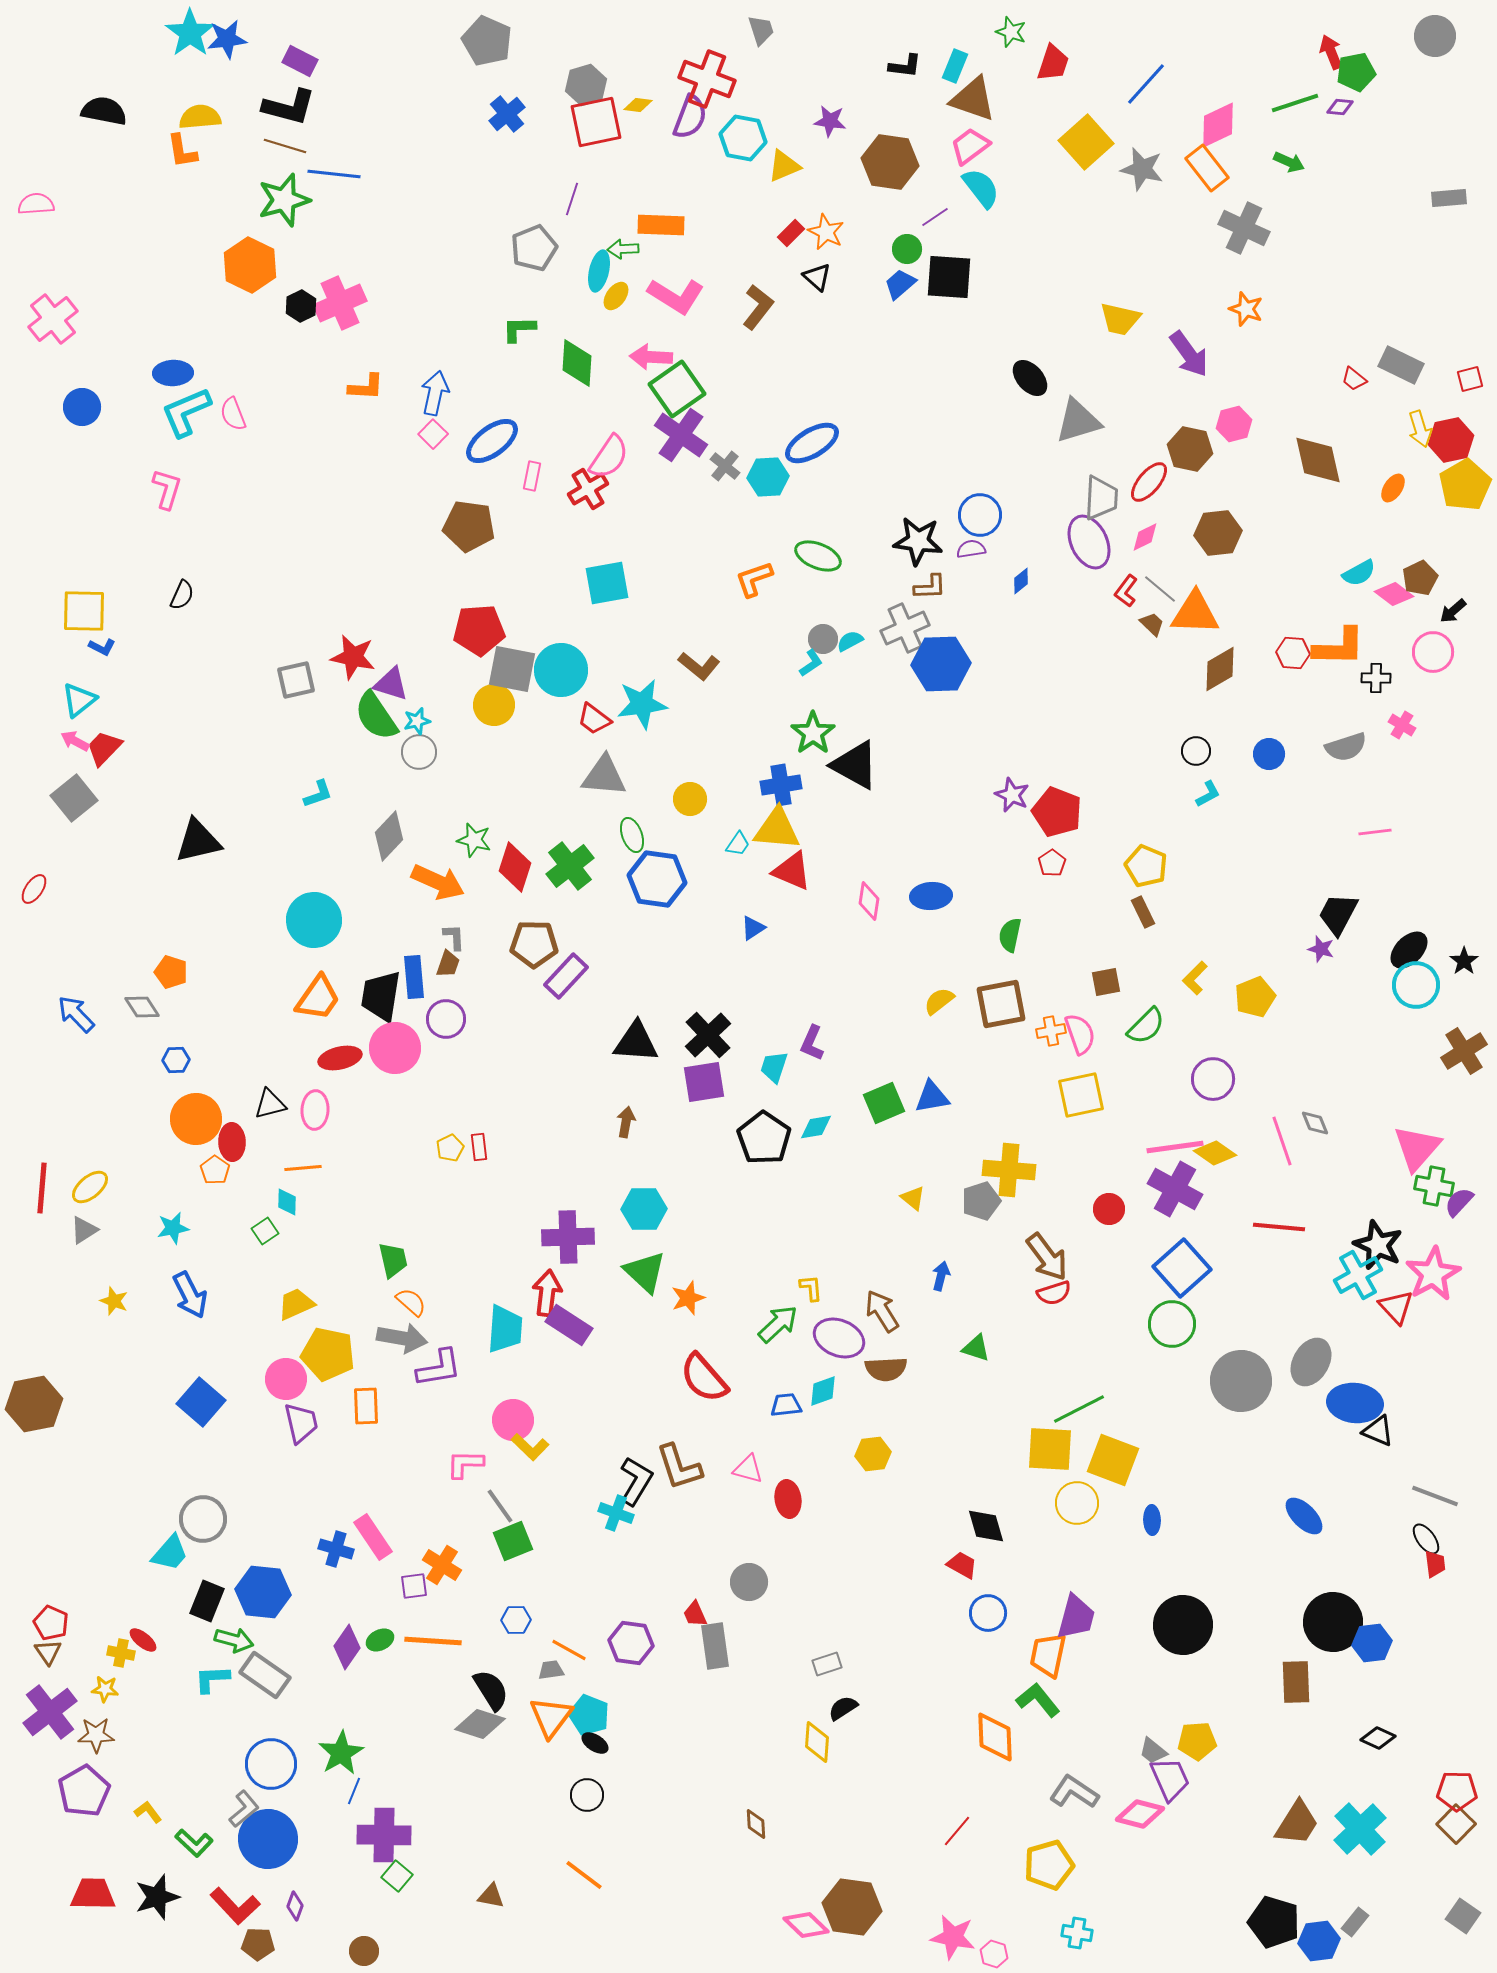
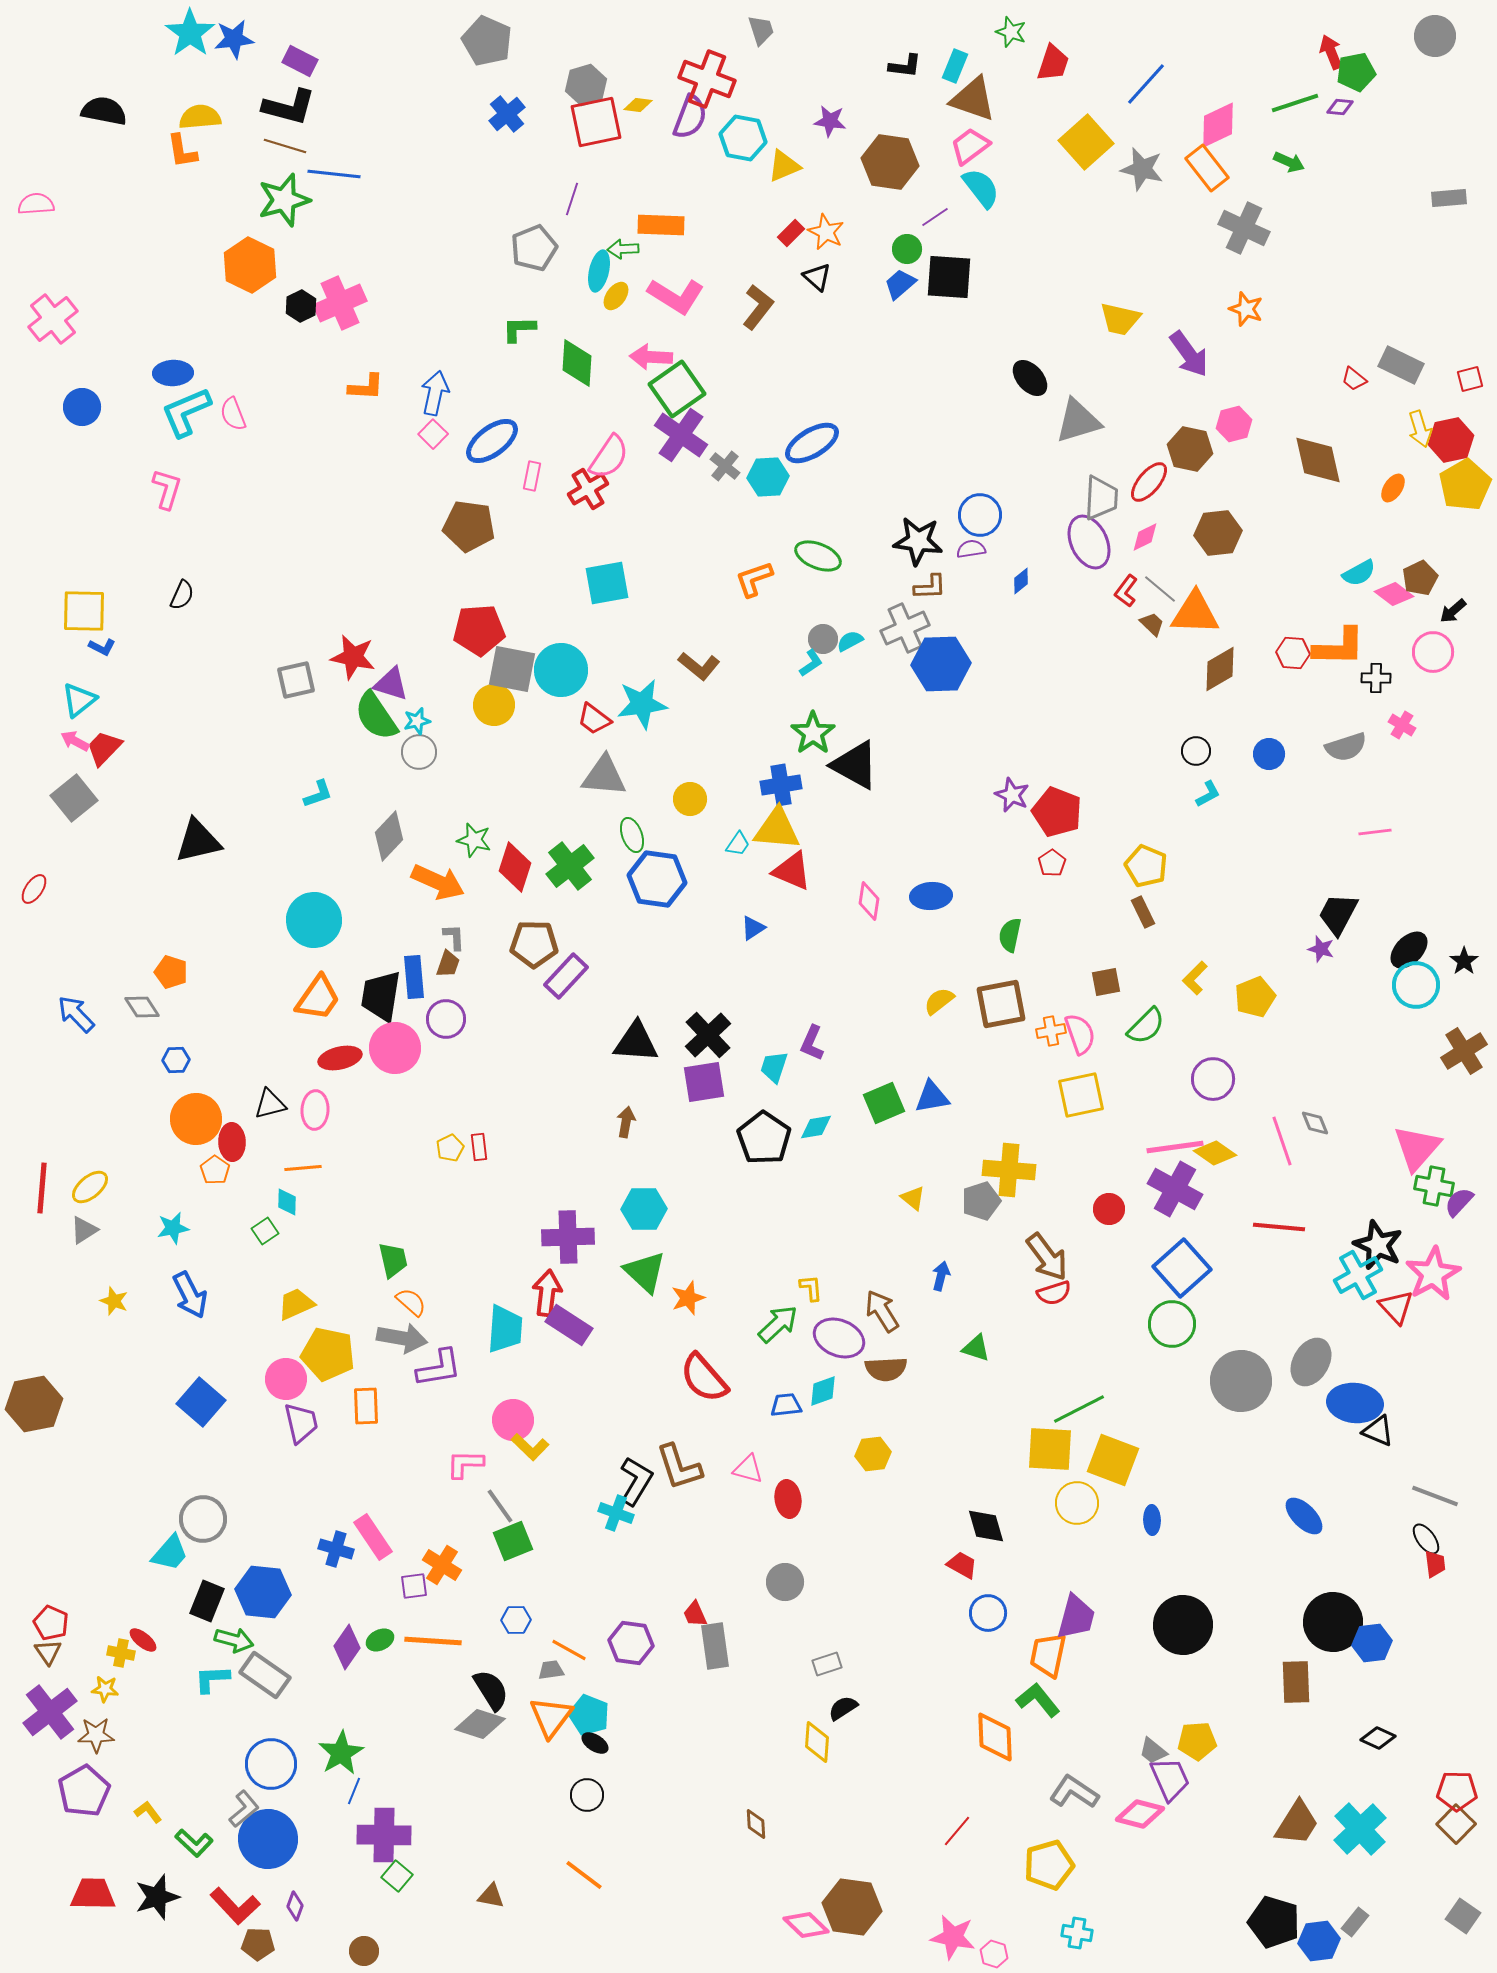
blue star at (227, 39): moved 7 px right
gray circle at (749, 1582): moved 36 px right
